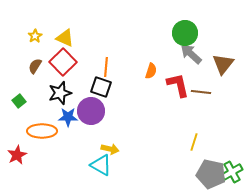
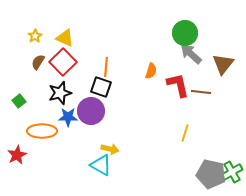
brown semicircle: moved 3 px right, 4 px up
yellow line: moved 9 px left, 9 px up
